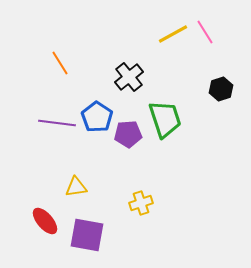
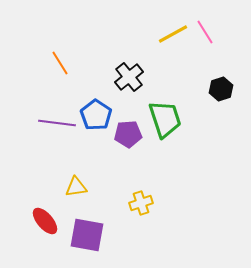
blue pentagon: moved 1 px left, 2 px up
